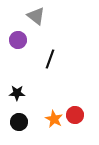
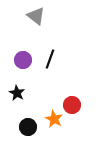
purple circle: moved 5 px right, 20 px down
black star: rotated 28 degrees clockwise
red circle: moved 3 px left, 10 px up
black circle: moved 9 px right, 5 px down
